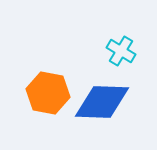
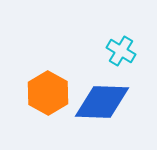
orange hexagon: rotated 18 degrees clockwise
